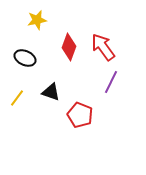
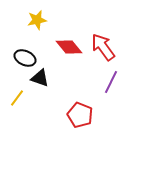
red diamond: rotated 60 degrees counterclockwise
black triangle: moved 11 px left, 14 px up
